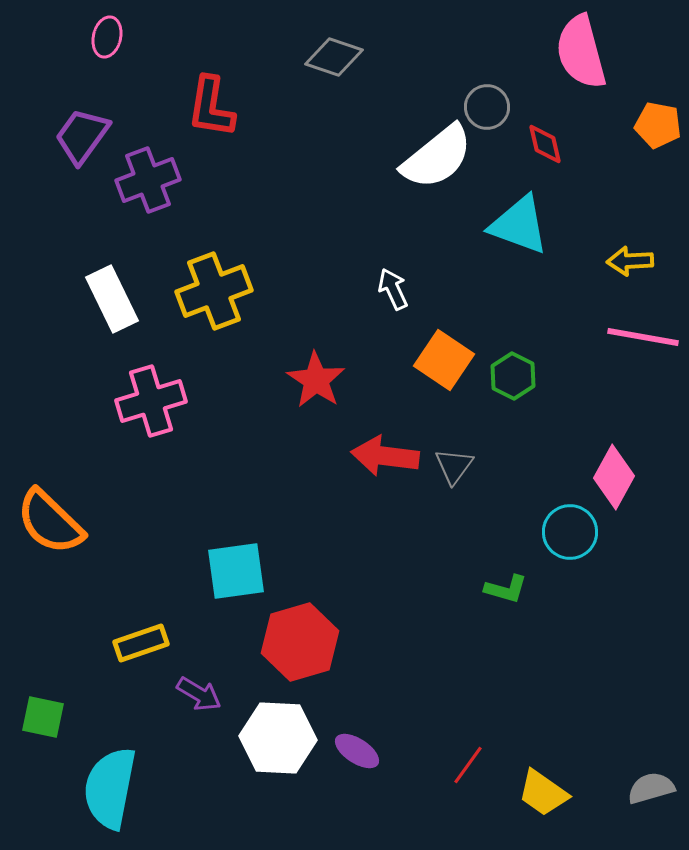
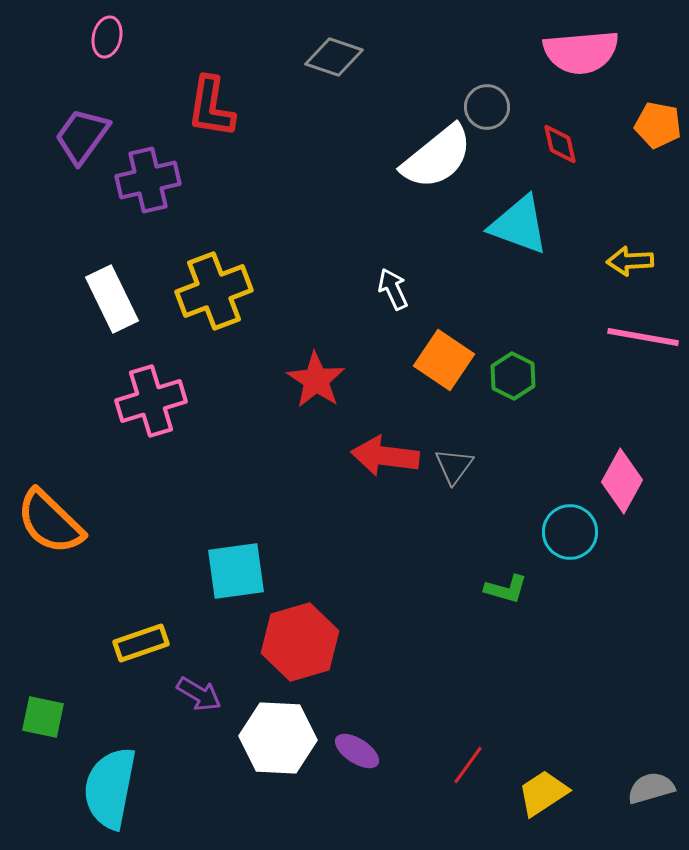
pink semicircle: rotated 80 degrees counterclockwise
red diamond: moved 15 px right
purple cross: rotated 8 degrees clockwise
pink diamond: moved 8 px right, 4 px down
yellow trapezoid: rotated 112 degrees clockwise
